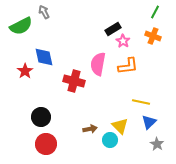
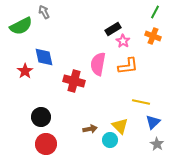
blue triangle: moved 4 px right
